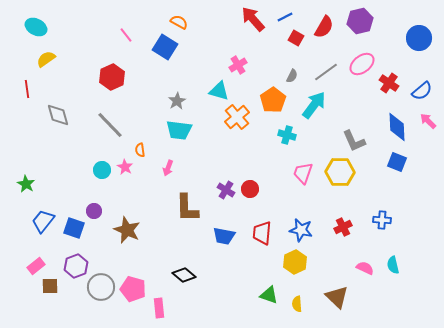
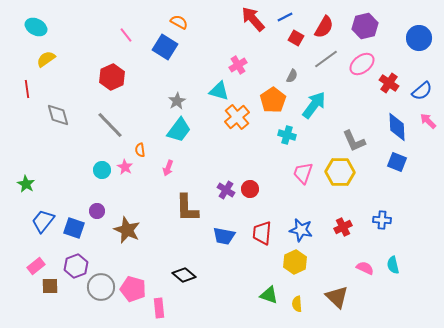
purple hexagon at (360, 21): moved 5 px right, 5 px down
gray line at (326, 72): moved 13 px up
cyan trapezoid at (179, 130): rotated 60 degrees counterclockwise
purple circle at (94, 211): moved 3 px right
